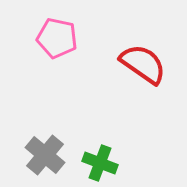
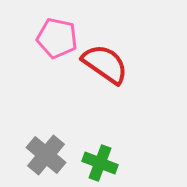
red semicircle: moved 38 px left
gray cross: moved 1 px right
